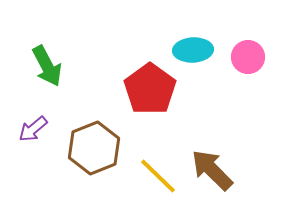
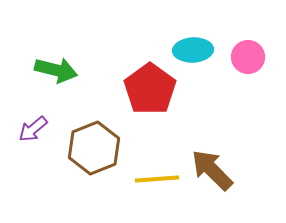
green arrow: moved 9 px right, 4 px down; rotated 48 degrees counterclockwise
yellow line: moved 1 px left, 3 px down; rotated 48 degrees counterclockwise
